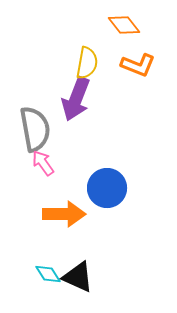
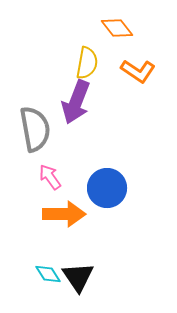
orange diamond: moved 7 px left, 3 px down
orange L-shape: moved 6 px down; rotated 12 degrees clockwise
purple arrow: moved 3 px down
pink arrow: moved 7 px right, 14 px down
black triangle: rotated 32 degrees clockwise
